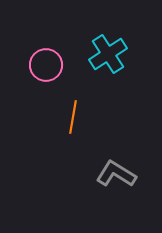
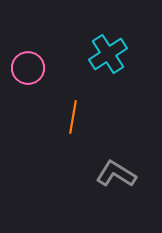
pink circle: moved 18 px left, 3 px down
